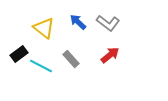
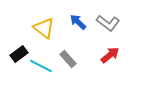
gray rectangle: moved 3 px left
